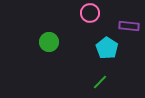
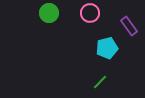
purple rectangle: rotated 48 degrees clockwise
green circle: moved 29 px up
cyan pentagon: rotated 25 degrees clockwise
